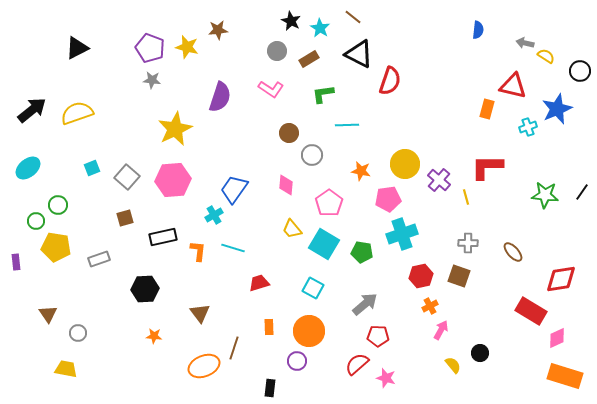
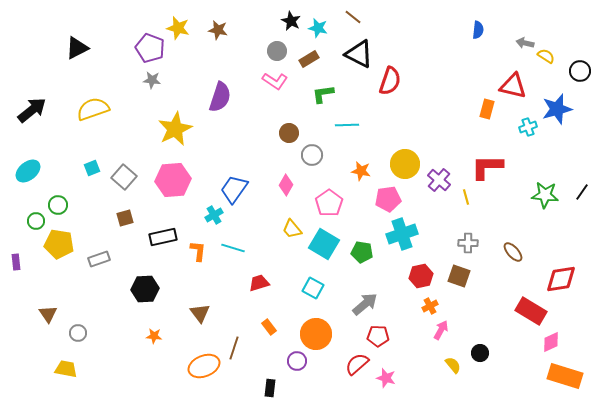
cyan star at (320, 28): moved 2 px left; rotated 18 degrees counterclockwise
brown star at (218, 30): rotated 18 degrees clockwise
yellow star at (187, 47): moved 9 px left, 19 px up
pink L-shape at (271, 89): moved 4 px right, 8 px up
blue star at (557, 109): rotated 8 degrees clockwise
yellow semicircle at (77, 113): moved 16 px right, 4 px up
cyan ellipse at (28, 168): moved 3 px down
gray square at (127, 177): moved 3 px left
pink diamond at (286, 185): rotated 25 degrees clockwise
yellow pentagon at (56, 247): moved 3 px right, 3 px up
orange rectangle at (269, 327): rotated 35 degrees counterclockwise
orange circle at (309, 331): moved 7 px right, 3 px down
pink diamond at (557, 338): moved 6 px left, 4 px down
